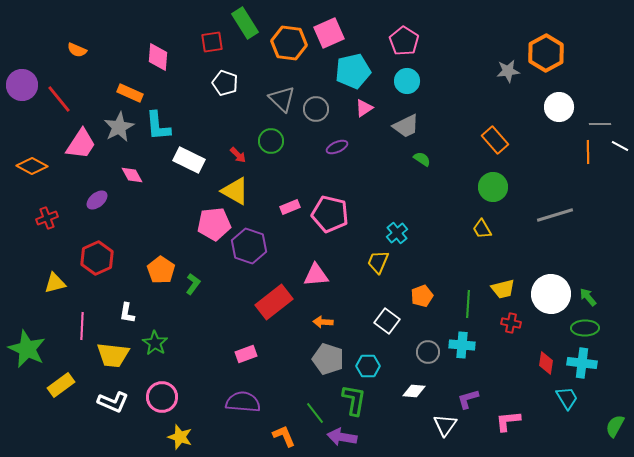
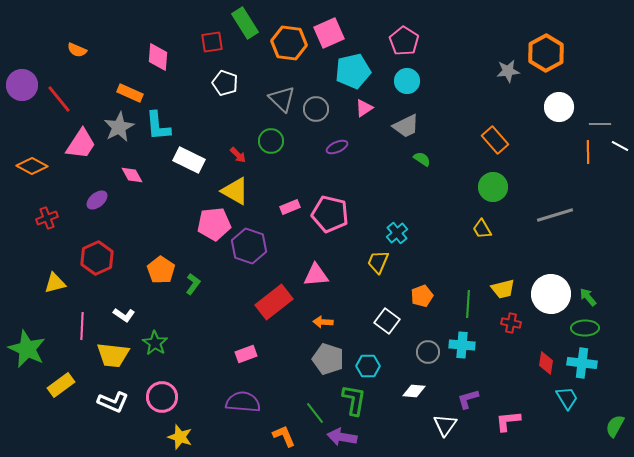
white L-shape at (127, 313): moved 3 px left, 2 px down; rotated 65 degrees counterclockwise
